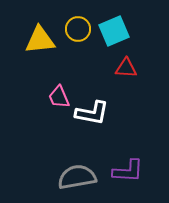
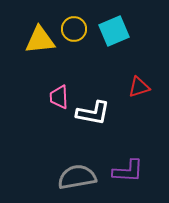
yellow circle: moved 4 px left
red triangle: moved 13 px right, 19 px down; rotated 20 degrees counterclockwise
pink trapezoid: rotated 20 degrees clockwise
white L-shape: moved 1 px right
